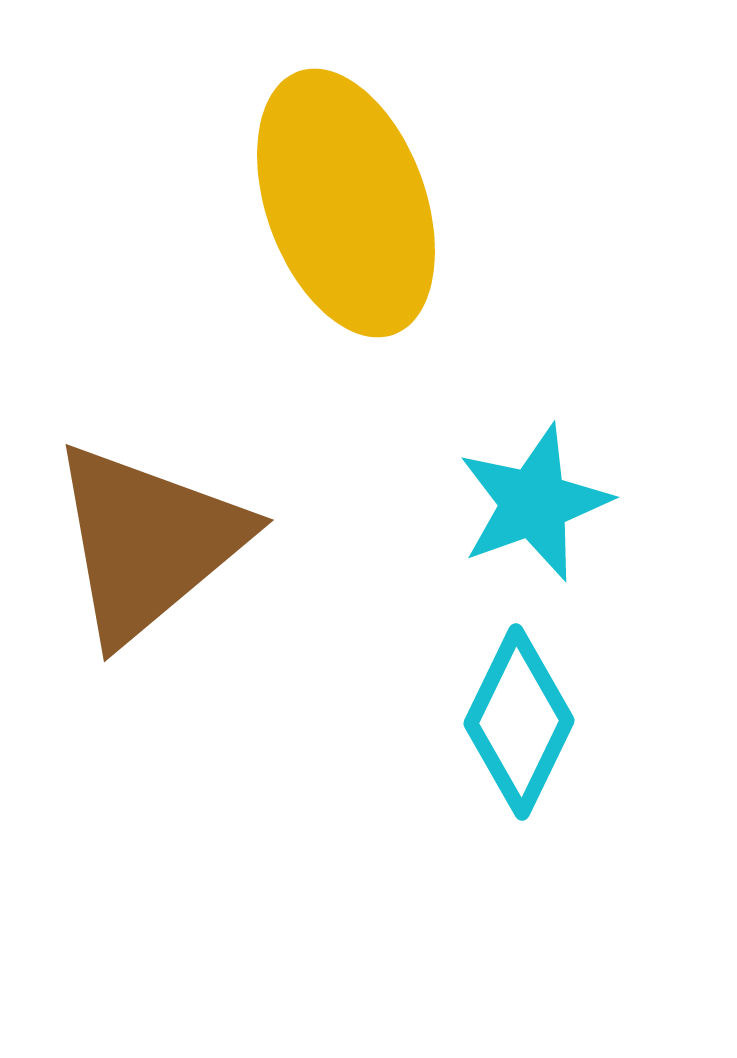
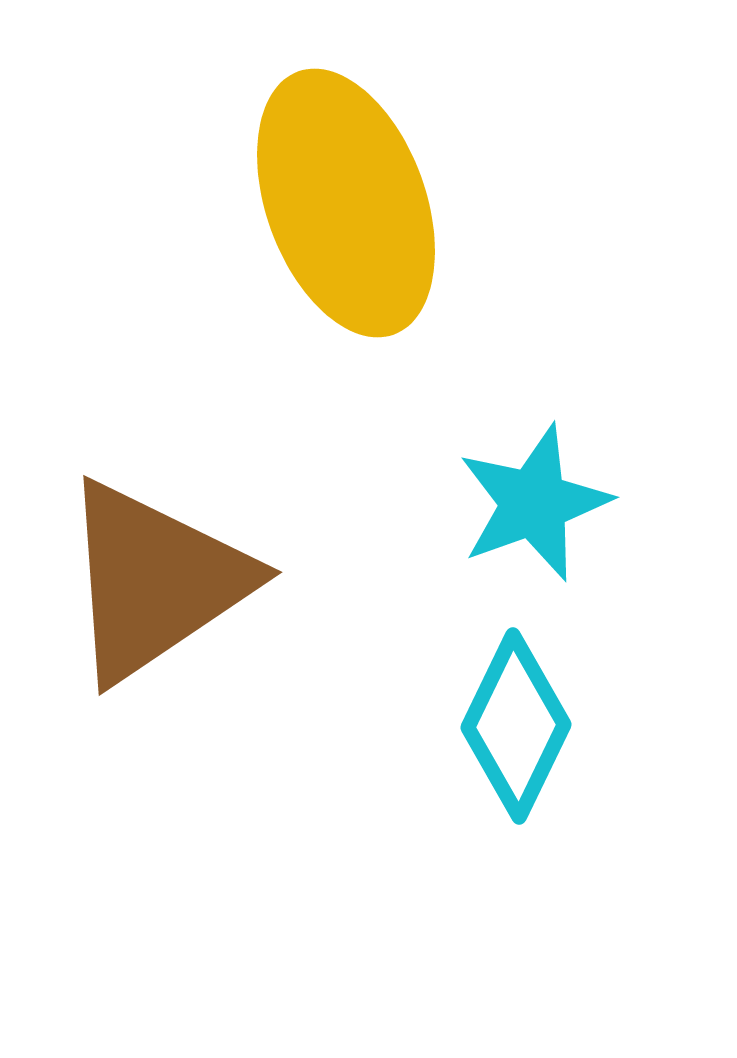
brown triangle: moved 7 px right, 39 px down; rotated 6 degrees clockwise
cyan diamond: moved 3 px left, 4 px down
